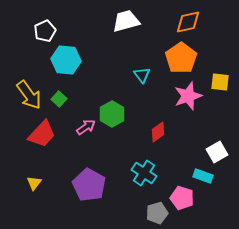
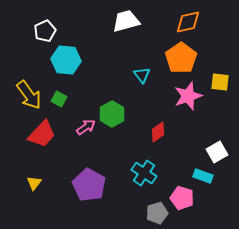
green square: rotated 14 degrees counterclockwise
